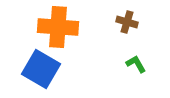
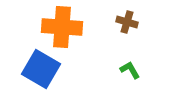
orange cross: moved 4 px right
green L-shape: moved 6 px left, 6 px down
